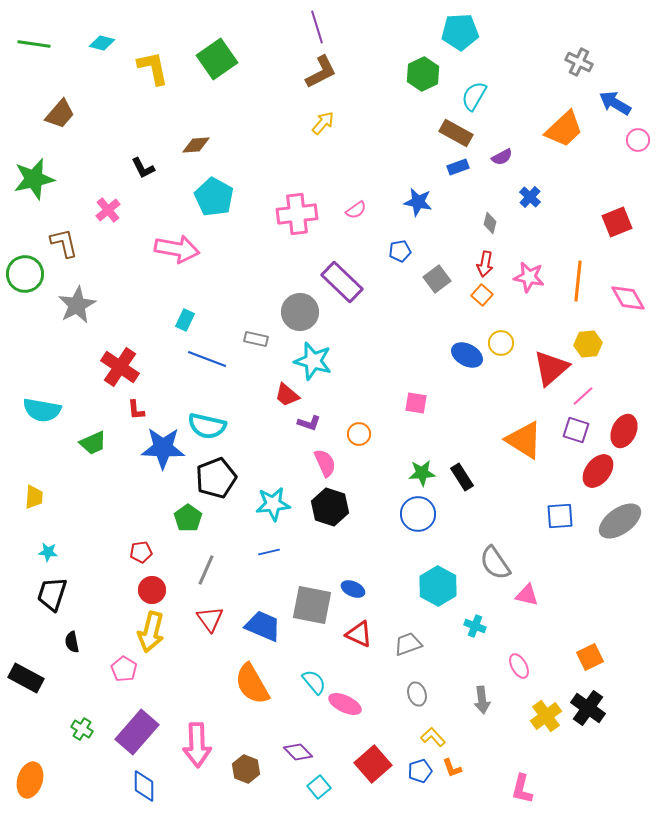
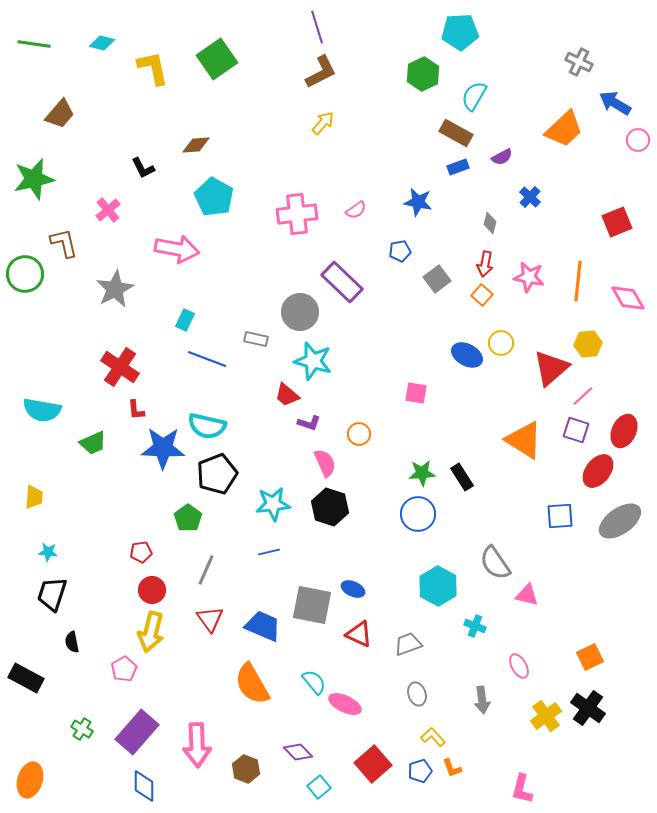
gray star at (77, 305): moved 38 px right, 16 px up
pink square at (416, 403): moved 10 px up
black pentagon at (216, 478): moved 1 px right, 4 px up
pink pentagon at (124, 669): rotated 10 degrees clockwise
